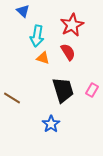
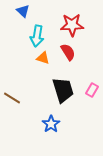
red star: rotated 25 degrees clockwise
